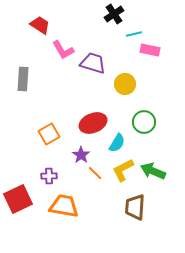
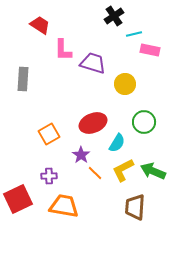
black cross: moved 2 px down
pink L-shape: rotated 30 degrees clockwise
